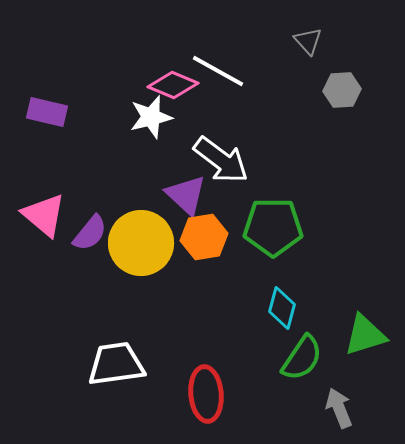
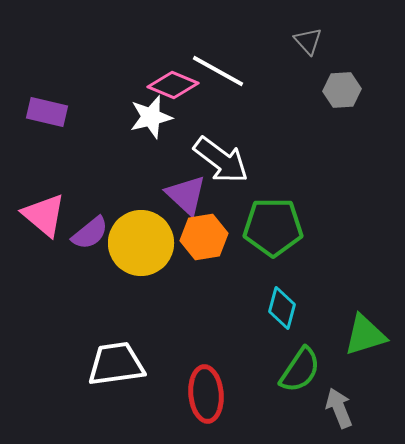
purple semicircle: rotated 12 degrees clockwise
green semicircle: moved 2 px left, 12 px down
